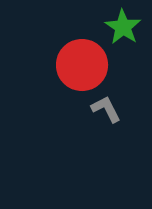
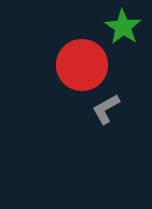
gray L-shape: rotated 92 degrees counterclockwise
